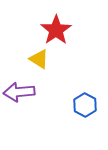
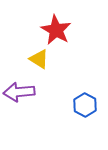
red star: rotated 8 degrees counterclockwise
